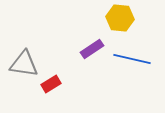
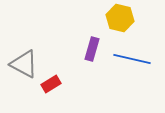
yellow hexagon: rotated 8 degrees clockwise
purple rectangle: rotated 40 degrees counterclockwise
gray triangle: rotated 20 degrees clockwise
